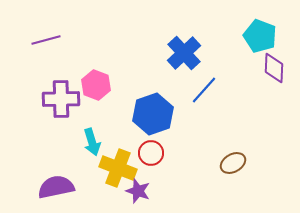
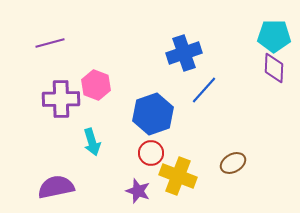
cyan pentagon: moved 14 px right; rotated 20 degrees counterclockwise
purple line: moved 4 px right, 3 px down
blue cross: rotated 24 degrees clockwise
yellow cross: moved 60 px right, 8 px down
